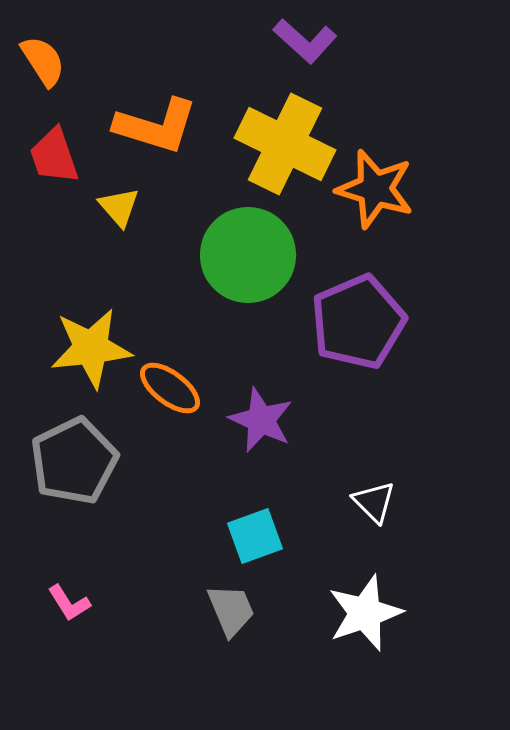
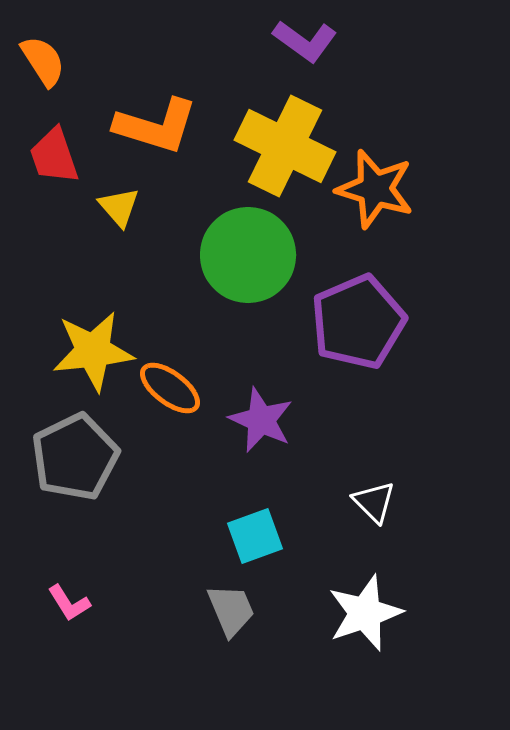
purple L-shape: rotated 6 degrees counterclockwise
yellow cross: moved 2 px down
yellow star: moved 2 px right, 3 px down
gray pentagon: moved 1 px right, 4 px up
